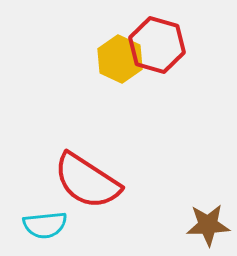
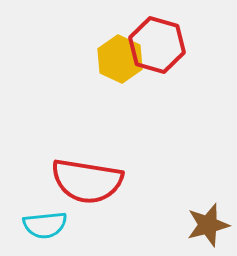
red semicircle: rotated 24 degrees counterclockwise
brown star: rotated 12 degrees counterclockwise
